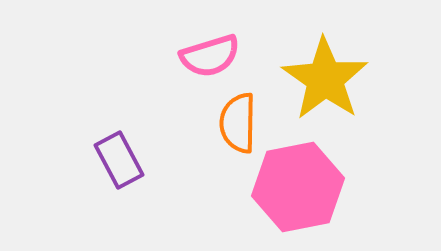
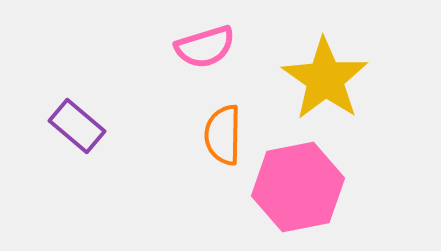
pink semicircle: moved 5 px left, 9 px up
orange semicircle: moved 15 px left, 12 px down
purple rectangle: moved 42 px left, 34 px up; rotated 22 degrees counterclockwise
